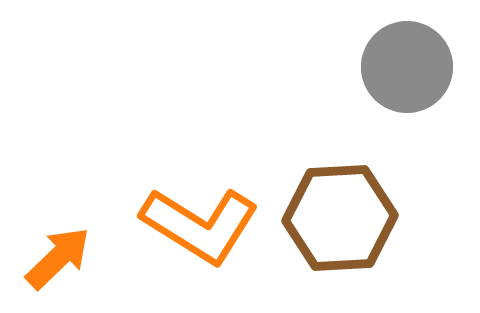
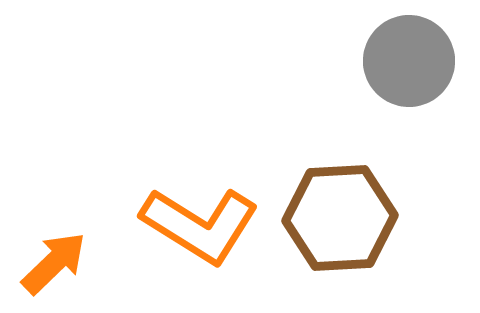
gray circle: moved 2 px right, 6 px up
orange arrow: moved 4 px left, 5 px down
